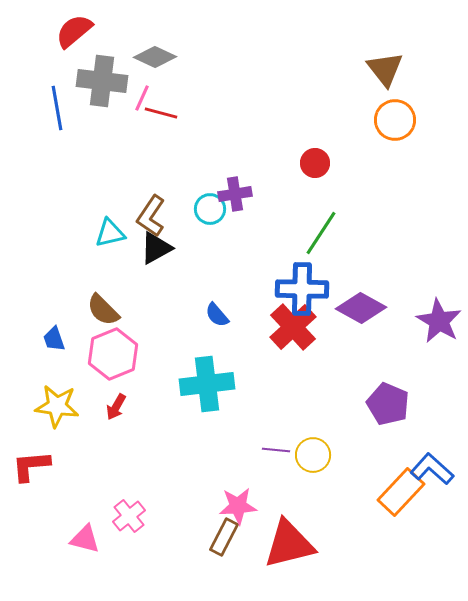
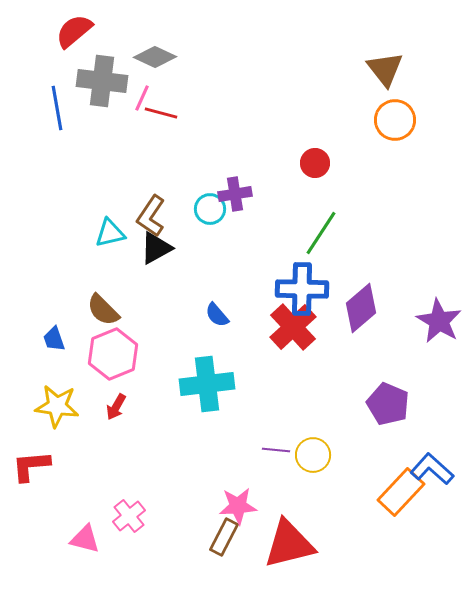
purple diamond: rotated 69 degrees counterclockwise
